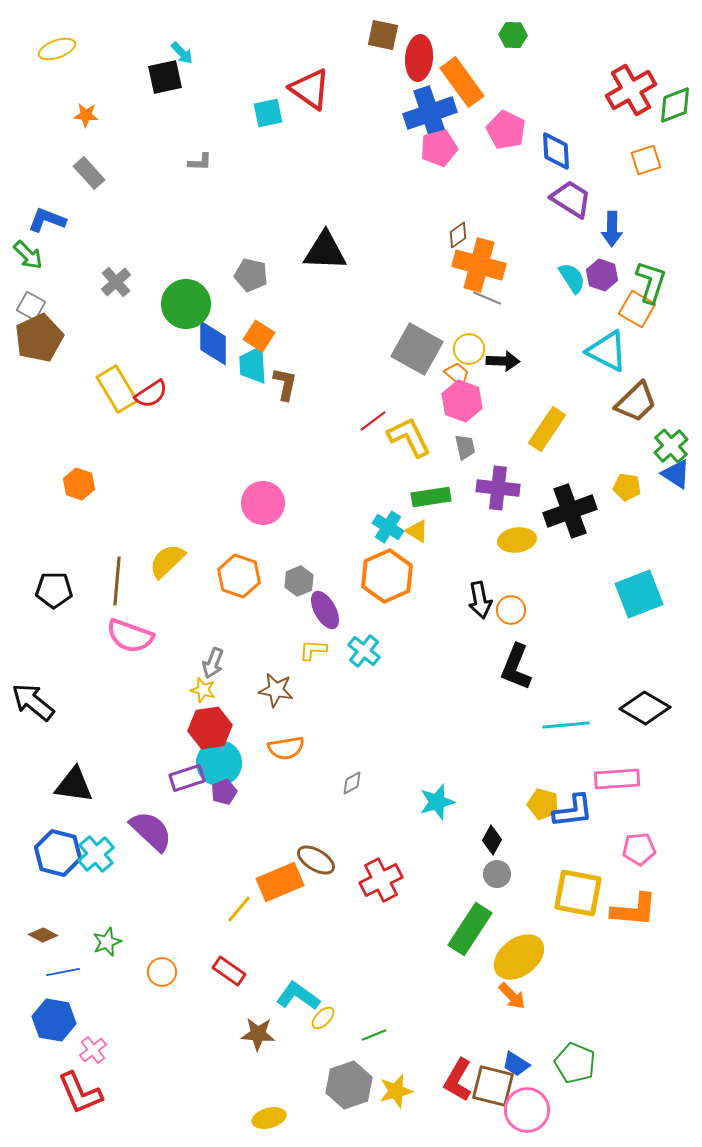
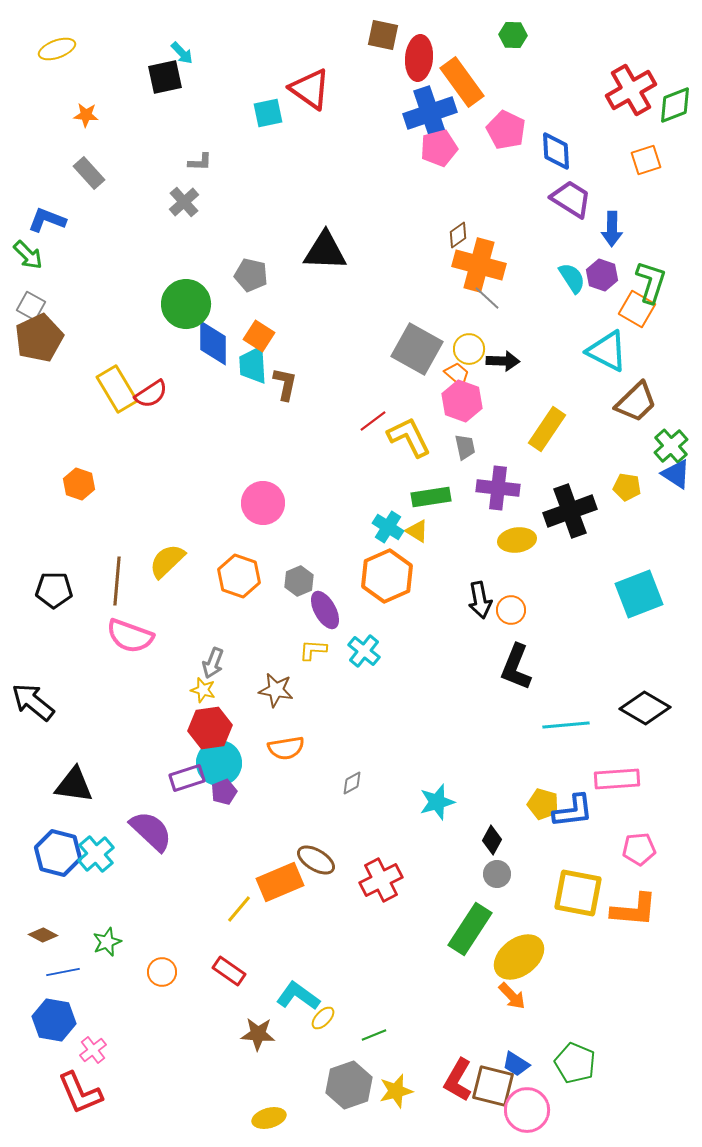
gray cross at (116, 282): moved 68 px right, 80 px up
gray line at (487, 298): rotated 20 degrees clockwise
